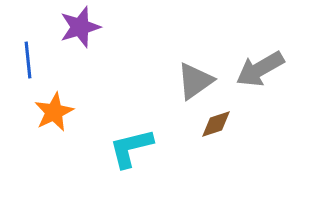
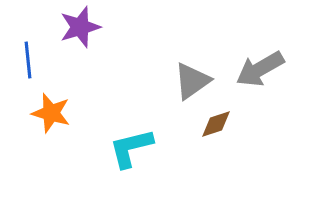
gray triangle: moved 3 px left
orange star: moved 3 px left, 1 px down; rotated 30 degrees counterclockwise
